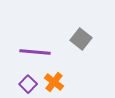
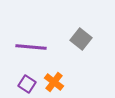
purple line: moved 4 px left, 5 px up
purple square: moved 1 px left; rotated 12 degrees counterclockwise
